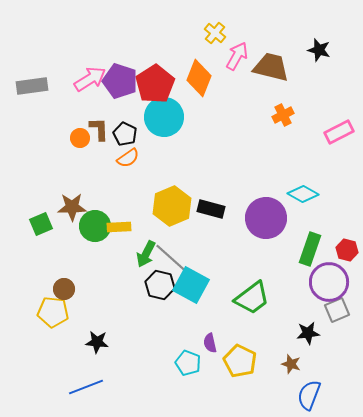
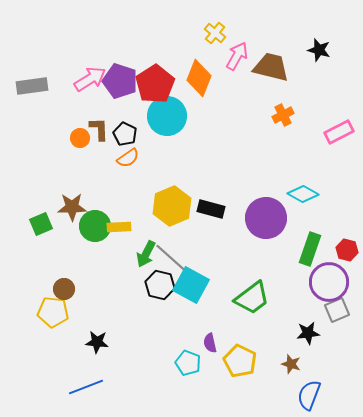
cyan circle at (164, 117): moved 3 px right, 1 px up
